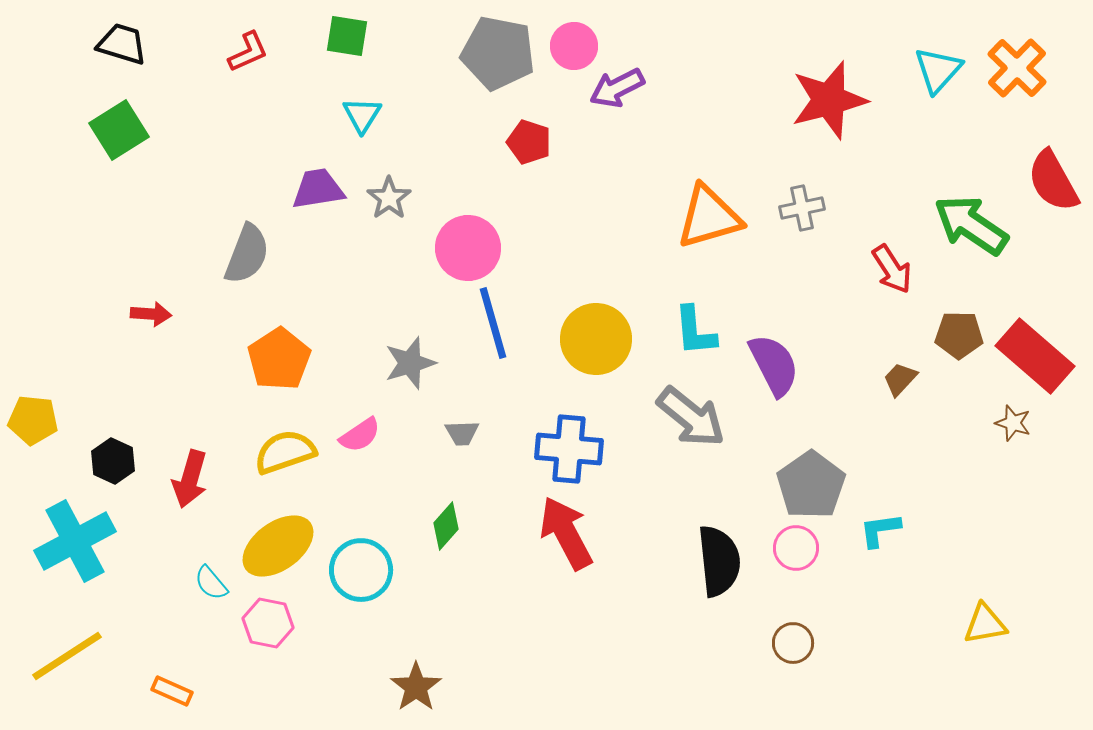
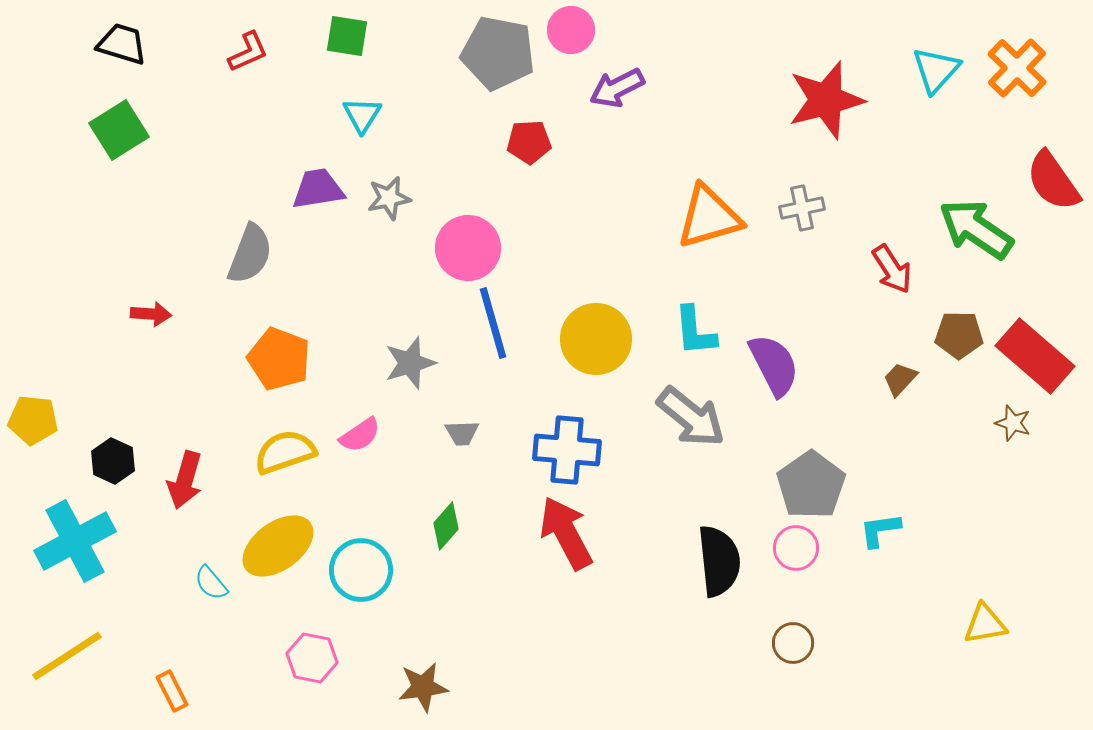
pink circle at (574, 46): moved 3 px left, 16 px up
cyan triangle at (938, 70): moved 2 px left
red star at (829, 100): moved 3 px left
red pentagon at (529, 142): rotated 21 degrees counterclockwise
red semicircle at (1053, 181): rotated 6 degrees counterclockwise
gray star at (389, 198): rotated 24 degrees clockwise
green arrow at (971, 225): moved 5 px right, 4 px down
gray semicircle at (247, 254): moved 3 px right
orange pentagon at (279, 359): rotated 18 degrees counterclockwise
blue cross at (569, 449): moved 2 px left, 1 px down
red arrow at (190, 479): moved 5 px left, 1 px down
pink hexagon at (268, 623): moved 44 px right, 35 px down
brown star at (416, 687): moved 7 px right; rotated 27 degrees clockwise
orange rectangle at (172, 691): rotated 39 degrees clockwise
